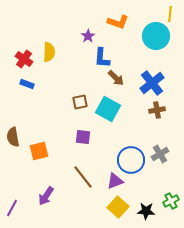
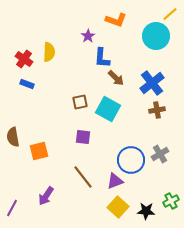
yellow line: rotated 42 degrees clockwise
orange L-shape: moved 2 px left, 2 px up
